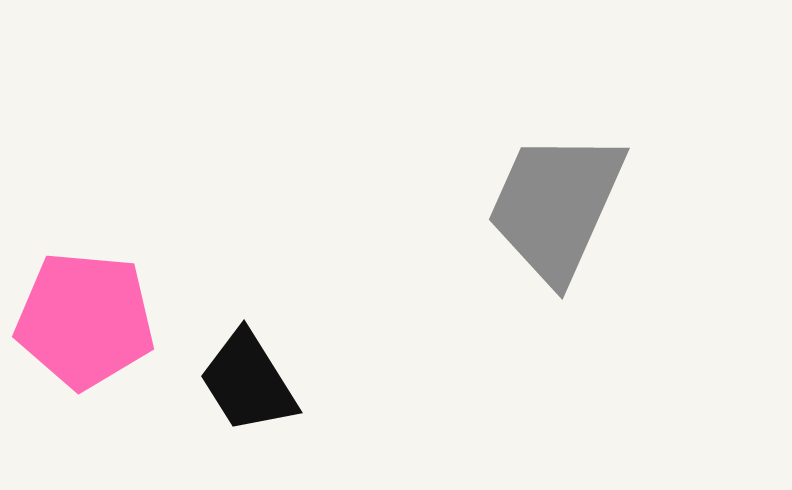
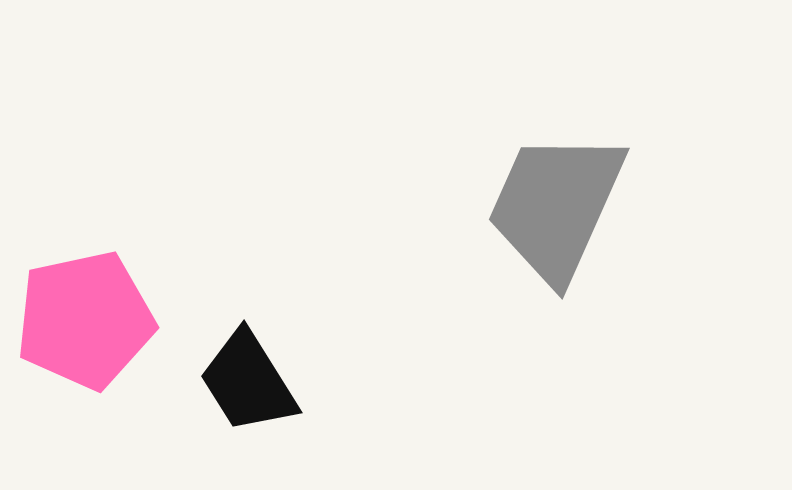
pink pentagon: rotated 17 degrees counterclockwise
